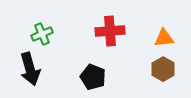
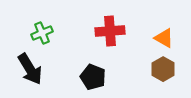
green cross: moved 1 px up
orange triangle: rotated 35 degrees clockwise
black arrow: rotated 16 degrees counterclockwise
